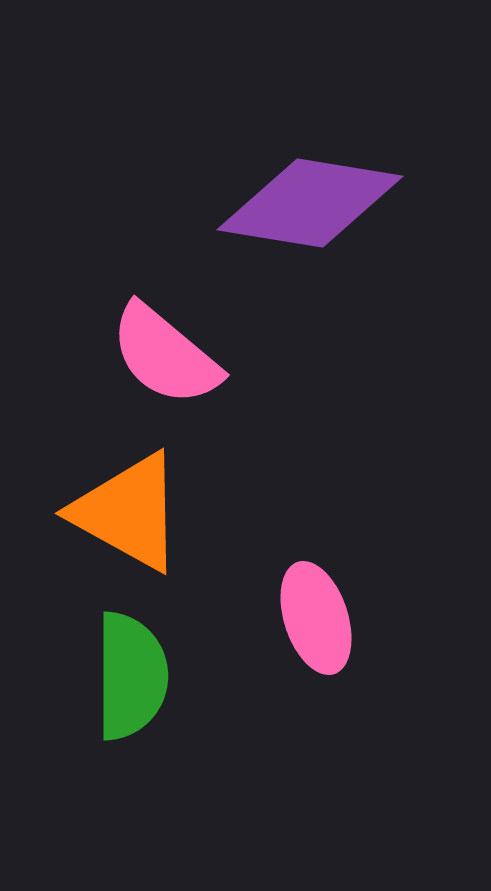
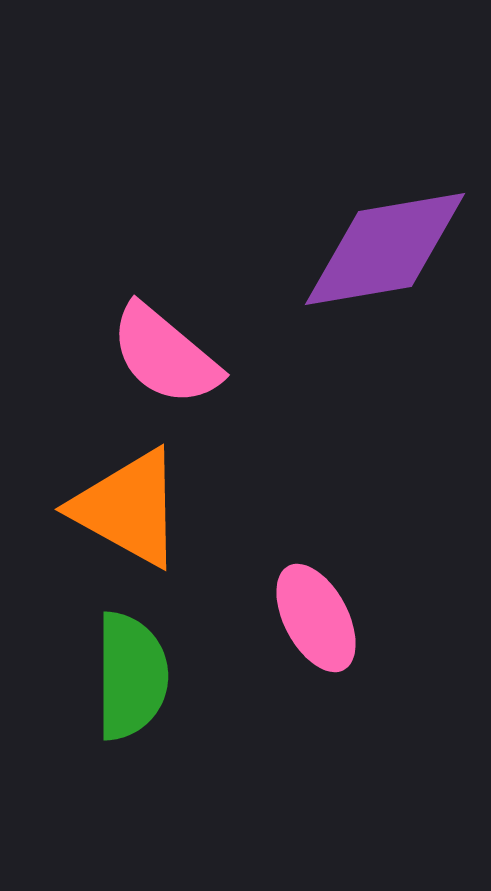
purple diamond: moved 75 px right, 46 px down; rotated 19 degrees counterclockwise
orange triangle: moved 4 px up
pink ellipse: rotated 10 degrees counterclockwise
